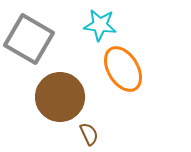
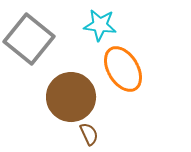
gray square: rotated 9 degrees clockwise
brown circle: moved 11 px right
